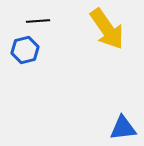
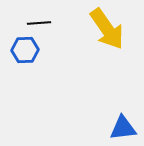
black line: moved 1 px right, 2 px down
blue hexagon: rotated 12 degrees clockwise
